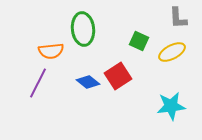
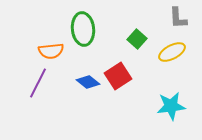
green square: moved 2 px left, 2 px up; rotated 18 degrees clockwise
